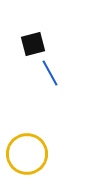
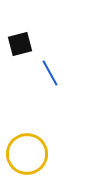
black square: moved 13 px left
